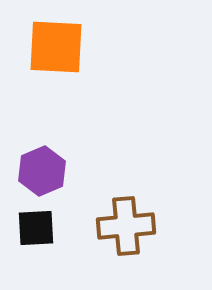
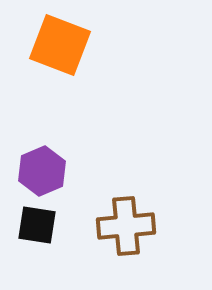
orange square: moved 4 px right, 2 px up; rotated 18 degrees clockwise
black square: moved 1 px right, 3 px up; rotated 12 degrees clockwise
